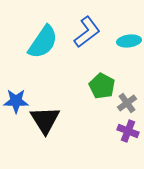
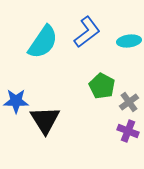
gray cross: moved 2 px right, 1 px up
